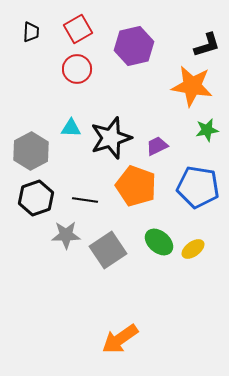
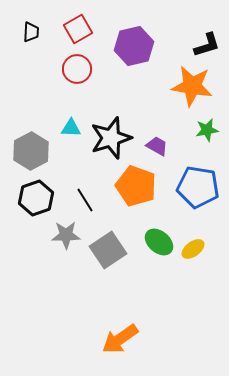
purple trapezoid: rotated 55 degrees clockwise
black line: rotated 50 degrees clockwise
